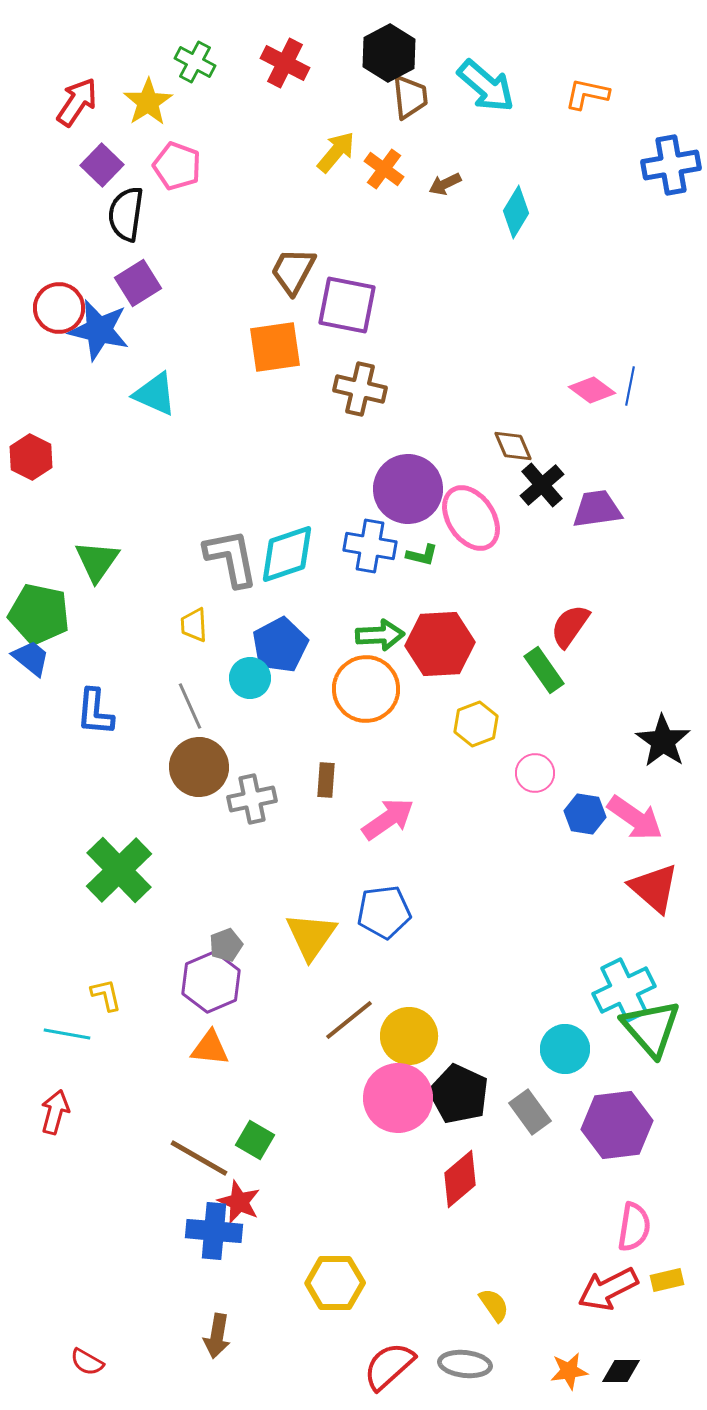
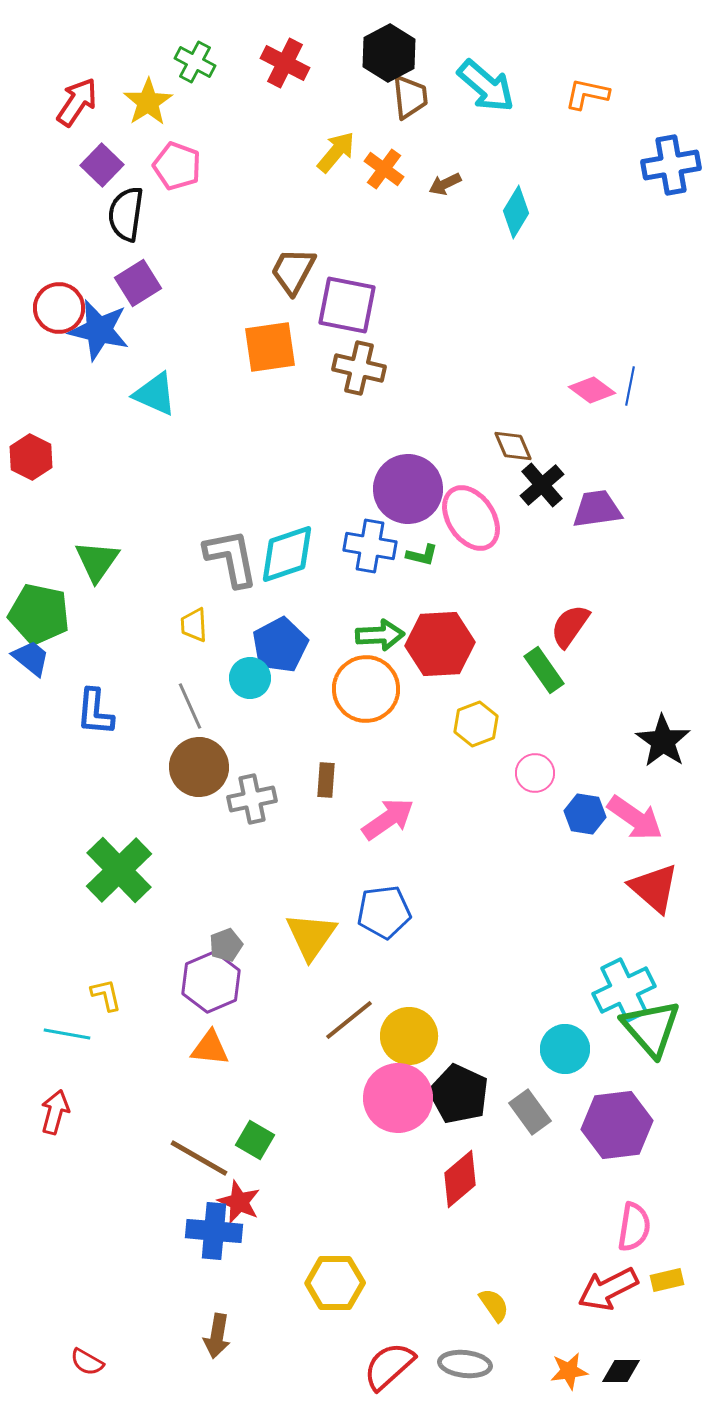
orange square at (275, 347): moved 5 px left
brown cross at (360, 389): moved 1 px left, 21 px up
